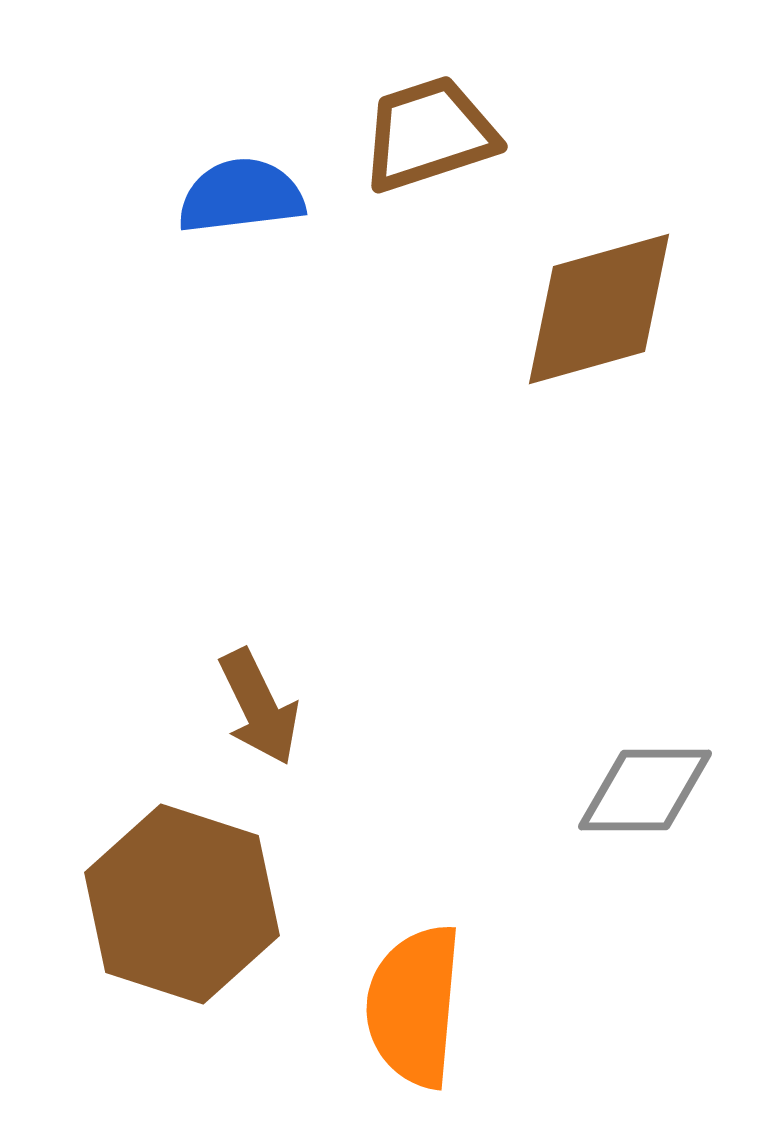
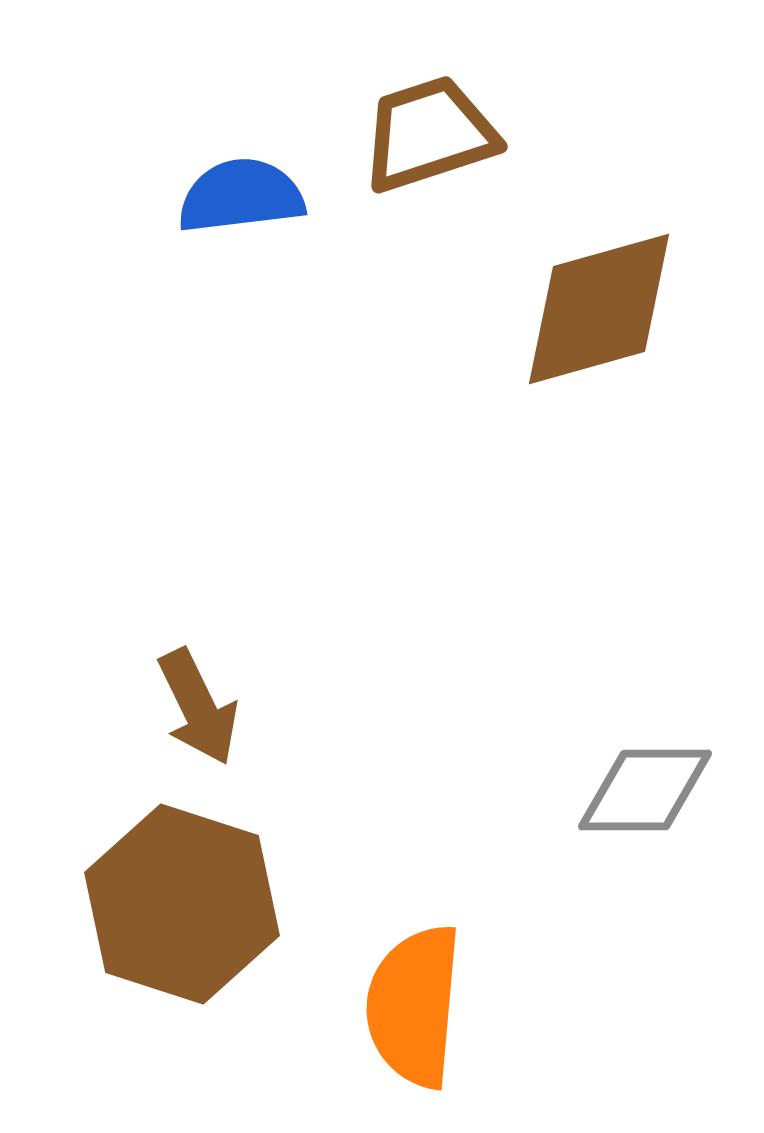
brown arrow: moved 61 px left
